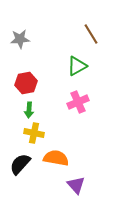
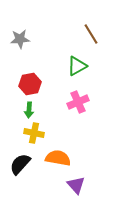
red hexagon: moved 4 px right, 1 px down
orange semicircle: moved 2 px right
